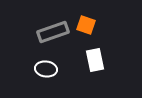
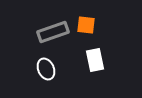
orange square: rotated 12 degrees counterclockwise
white ellipse: rotated 60 degrees clockwise
